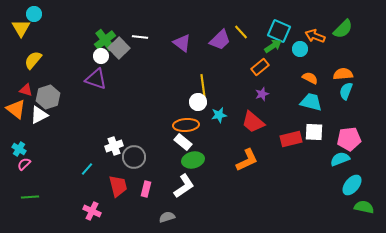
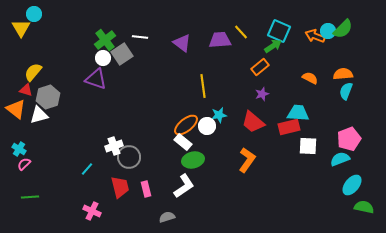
purple trapezoid at (220, 40): rotated 140 degrees counterclockwise
gray square at (119, 48): moved 3 px right, 6 px down; rotated 10 degrees clockwise
cyan circle at (300, 49): moved 28 px right, 18 px up
white circle at (101, 56): moved 2 px right, 2 px down
yellow semicircle at (33, 60): moved 12 px down
white circle at (198, 102): moved 9 px right, 24 px down
cyan trapezoid at (311, 102): moved 13 px left, 11 px down; rotated 10 degrees counterclockwise
white triangle at (39, 115): rotated 12 degrees clockwise
orange ellipse at (186, 125): rotated 35 degrees counterclockwise
white square at (314, 132): moved 6 px left, 14 px down
red rectangle at (291, 139): moved 2 px left, 12 px up
pink pentagon at (349, 139): rotated 15 degrees counterclockwise
gray circle at (134, 157): moved 5 px left
orange L-shape at (247, 160): rotated 30 degrees counterclockwise
red trapezoid at (118, 186): moved 2 px right, 1 px down
pink rectangle at (146, 189): rotated 28 degrees counterclockwise
